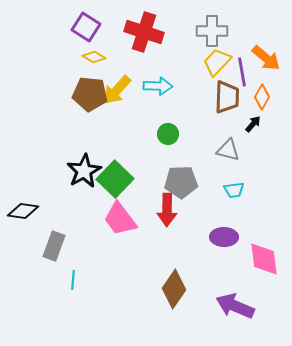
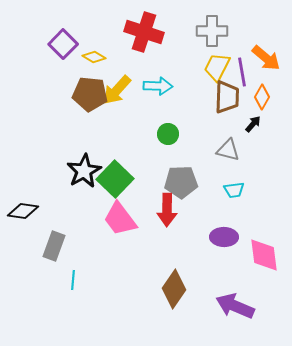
purple square: moved 23 px left, 17 px down; rotated 12 degrees clockwise
yellow trapezoid: moved 5 px down; rotated 16 degrees counterclockwise
pink diamond: moved 4 px up
